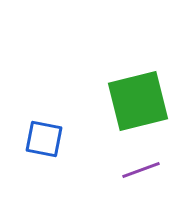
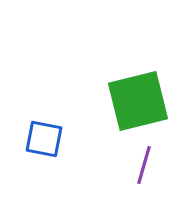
purple line: moved 3 px right, 5 px up; rotated 54 degrees counterclockwise
